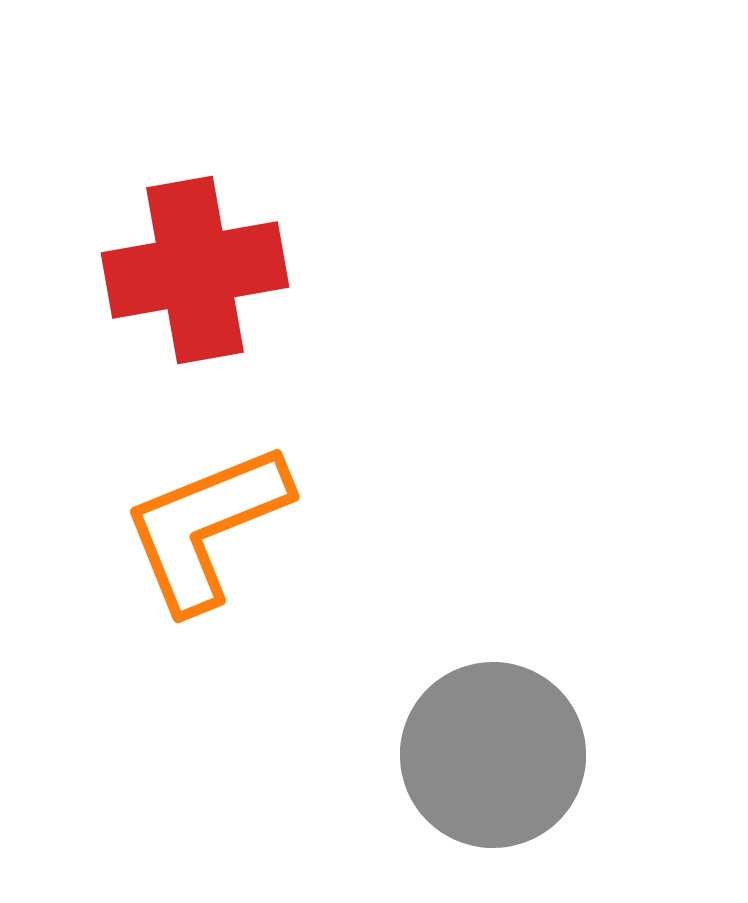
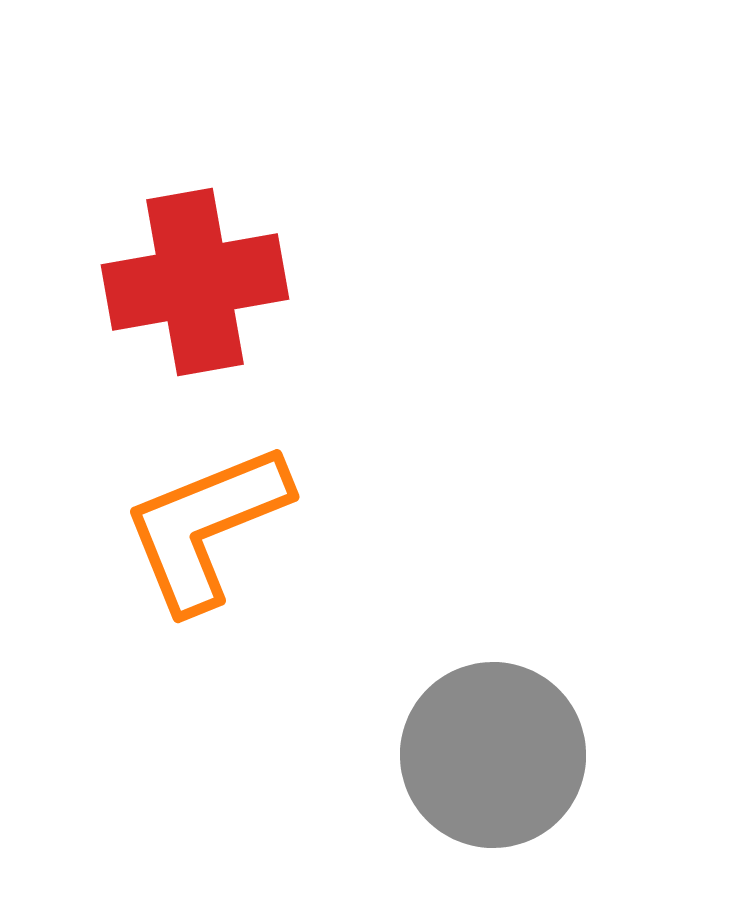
red cross: moved 12 px down
